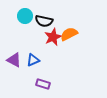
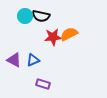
black semicircle: moved 3 px left, 5 px up
red star: rotated 18 degrees clockwise
